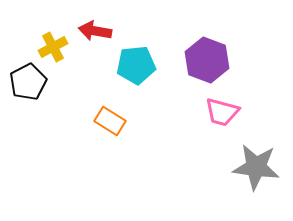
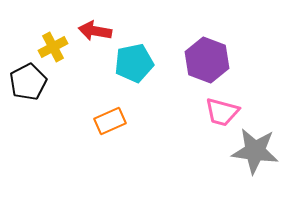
cyan pentagon: moved 2 px left, 2 px up; rotated 6 degrees counterclockwise
orange rectangle: rotated 56 degrees counterclockwise
gray star: moved 1 px left, 16 px up
